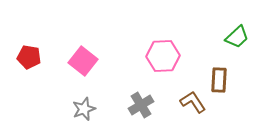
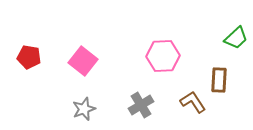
green trapezoid: moved 1 px left, 1 px down
